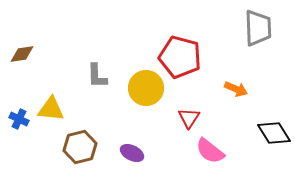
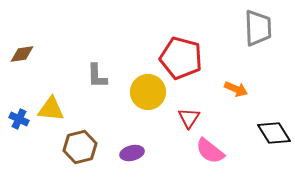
red pentagon: moved 1 px right, 1 px down
yellow circle: moved 2 px right, 4 px down
purple ellipse: rotated 40 degrees counterclockwise
